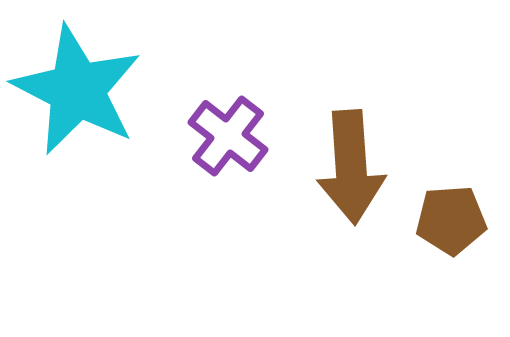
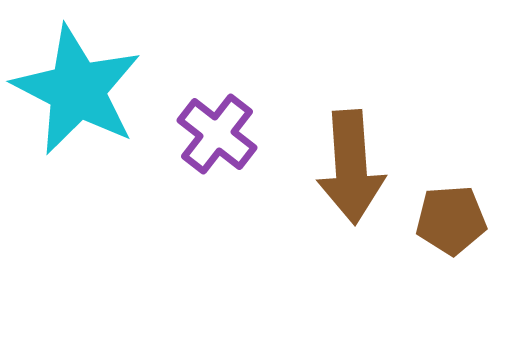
purple cross: moved 11 px left, 2 px up
